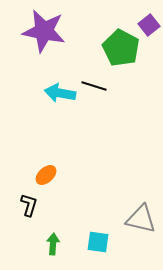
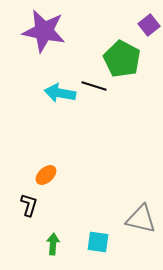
green pentagon: moved 1 px right, 11 px down
